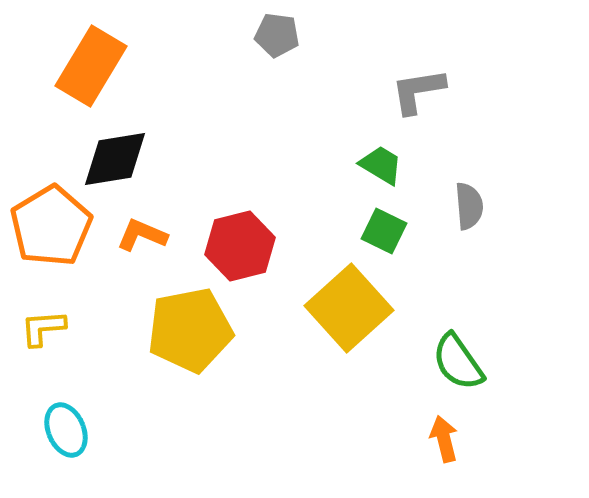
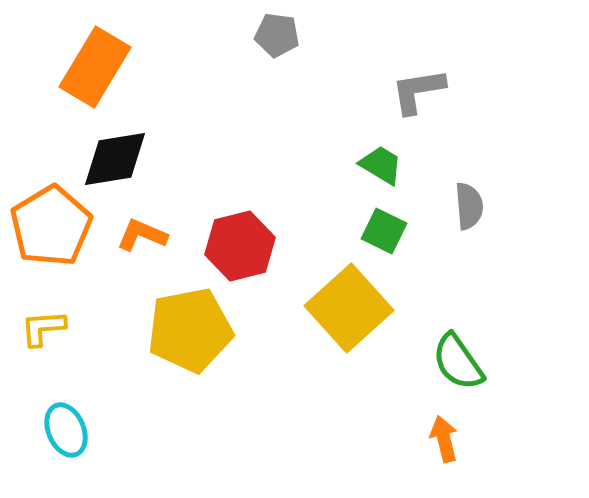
orange rectangle: moved 4 px right, 1 px down
